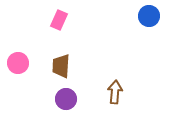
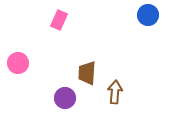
blue circle: moved 1 px left, 1 px up
brown trapezoid: moved 26 px right, 7 px down
purple circle: moved 1 px left, 1 px up
